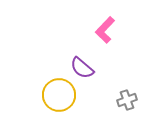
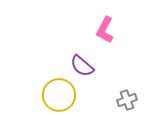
pink L-shape: rotated 16 degrees counterclockwise
purple semicircle: moved 2 px up
